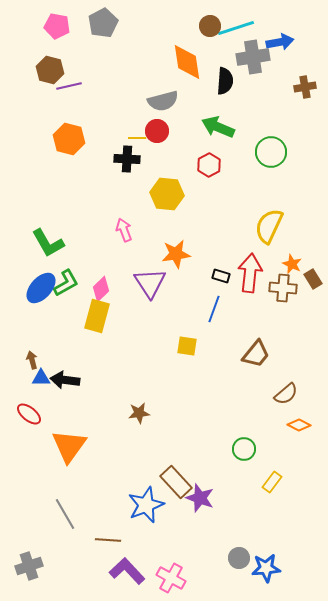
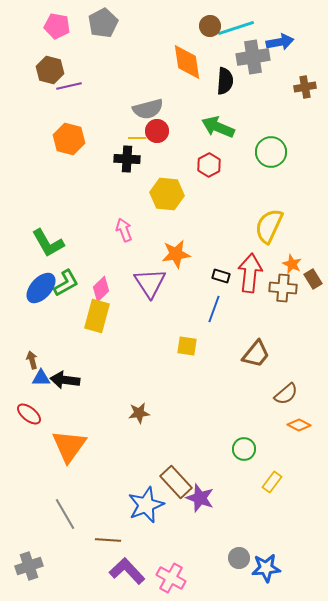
gray semicircle at (163, 101): moved 15 px left, 8 px down
